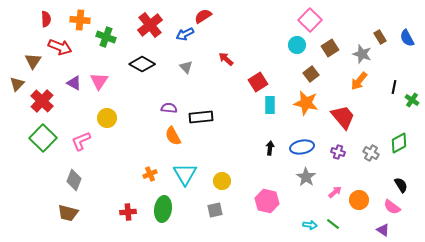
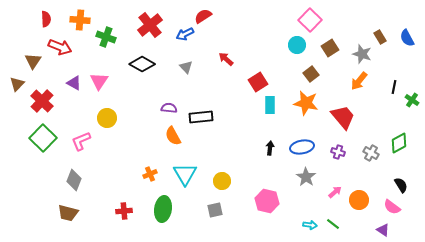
red cross at (128, 212): moved 4 px left, 1 px up
